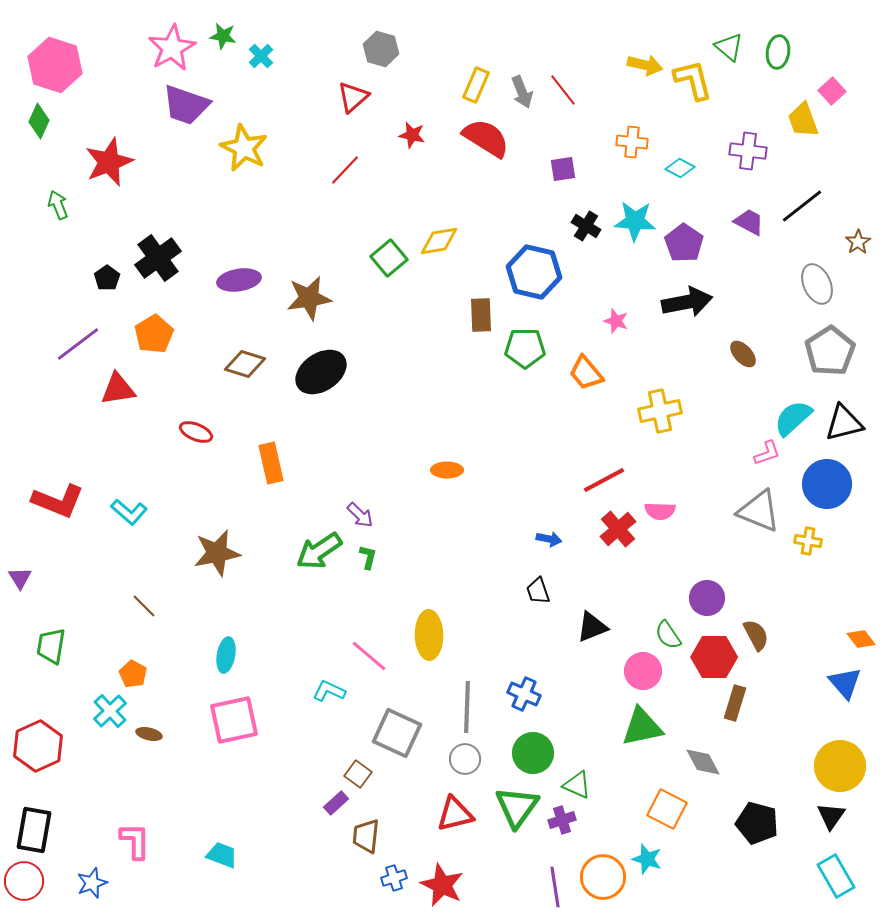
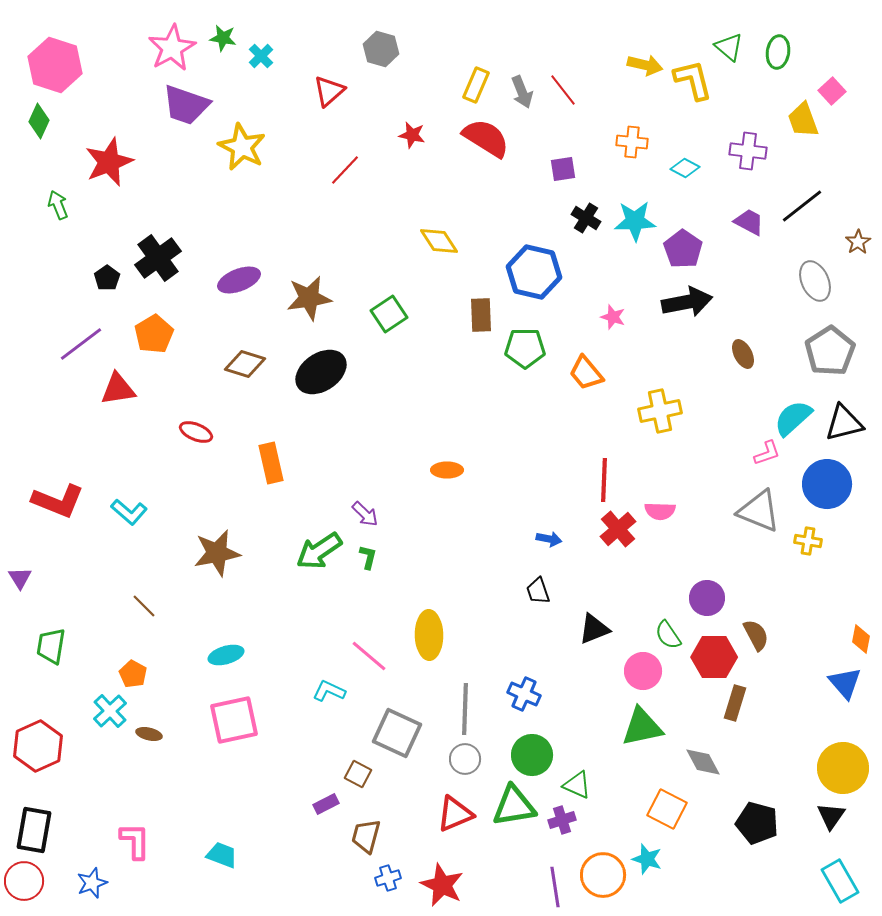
green star at (223, 36): moved 2 px down
red triangle at (353, 97): moved 24 px left, 6 px up
yellow star at (244, 148): moved 2 px left, 1 px up
cyan diamond at (680, 168): moved 5 px right
cyan star at (635, 221): rotated 6 degrees counterclockwise
black cross at (586, 226): moved 8 px up
yellow diamond at (439, 241): rotated 66 degrees clockwise
purple pentagon at (684, 243): moved 1 px left, 6 px down
green square at (389, 258): moved 56 px down; rotated 6 degrees clockwise
purple ellipse at (239, 280): rotated 12 degrees counterclockwise
gray ellipse at (817, 284): moved 2 px left, 3 px up
pink star at (616, 321): moved 3 px left, 4 px up
purple line at (78, 344): moved 3 px right
brown ellipse at (743, 354): rotated 16 degrees clockwise
red line at (604, 480): rotated 60 degrees counterclockwise
purple arrow at (360, 515): moved 5 px right, 1 px up
black triangle at (592, 627): moved 2 px right, 2 px down
orange diamond at (861, 639): rotated 48 degrees clockwise
cyan ellipse at (226, 655): rotated 64 degrees clockwise
gray line at (467, 707): moved 2 px left, 2 px down
green circle at (533, 753): moved 1 px left, 2 px down
yellow circle at (840, 766): moved 3 px right, 2 px down
brown square at (358, 774): rotated 8 degrees counterclockwise
purple rectangle at (336, 803): moved 10 px left, 1 px down; rotated 15 degrees clockwise
green triangle at (517, 807): moved 3 px left, 1 px up; rotated 45 degrees clockwise
red triangle at (455, 814): rotated 9 degrees counterclockwise
brown trapezoid at (366, 836): rotated 9 degrees clockwise
cyan rectangle at (836, 876): moved 4 px right, 5 px down
orange circle at (603, 877): moved 2 px up
blue cross at (394, 878): moved 6 px left
